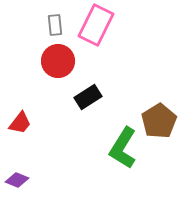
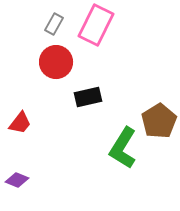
gray rectangle: moved 1 px left, 1 px up; rotated 35 degrees clockwise
red circle: moved 2 px left, 1 px down
black rectangle: rotated 20 degrees clockwise
